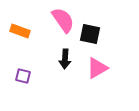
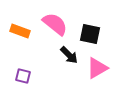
pink semicircle: moved 8 px left, 4 px down; rotated 16 degrees counterclockwise
black arrow: moved 4 px right, 4 px up; rotated 48 degrees counterclockwise
